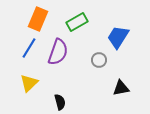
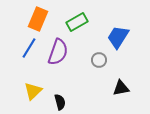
yellow triangle: moved 4 px right, 8 px down
